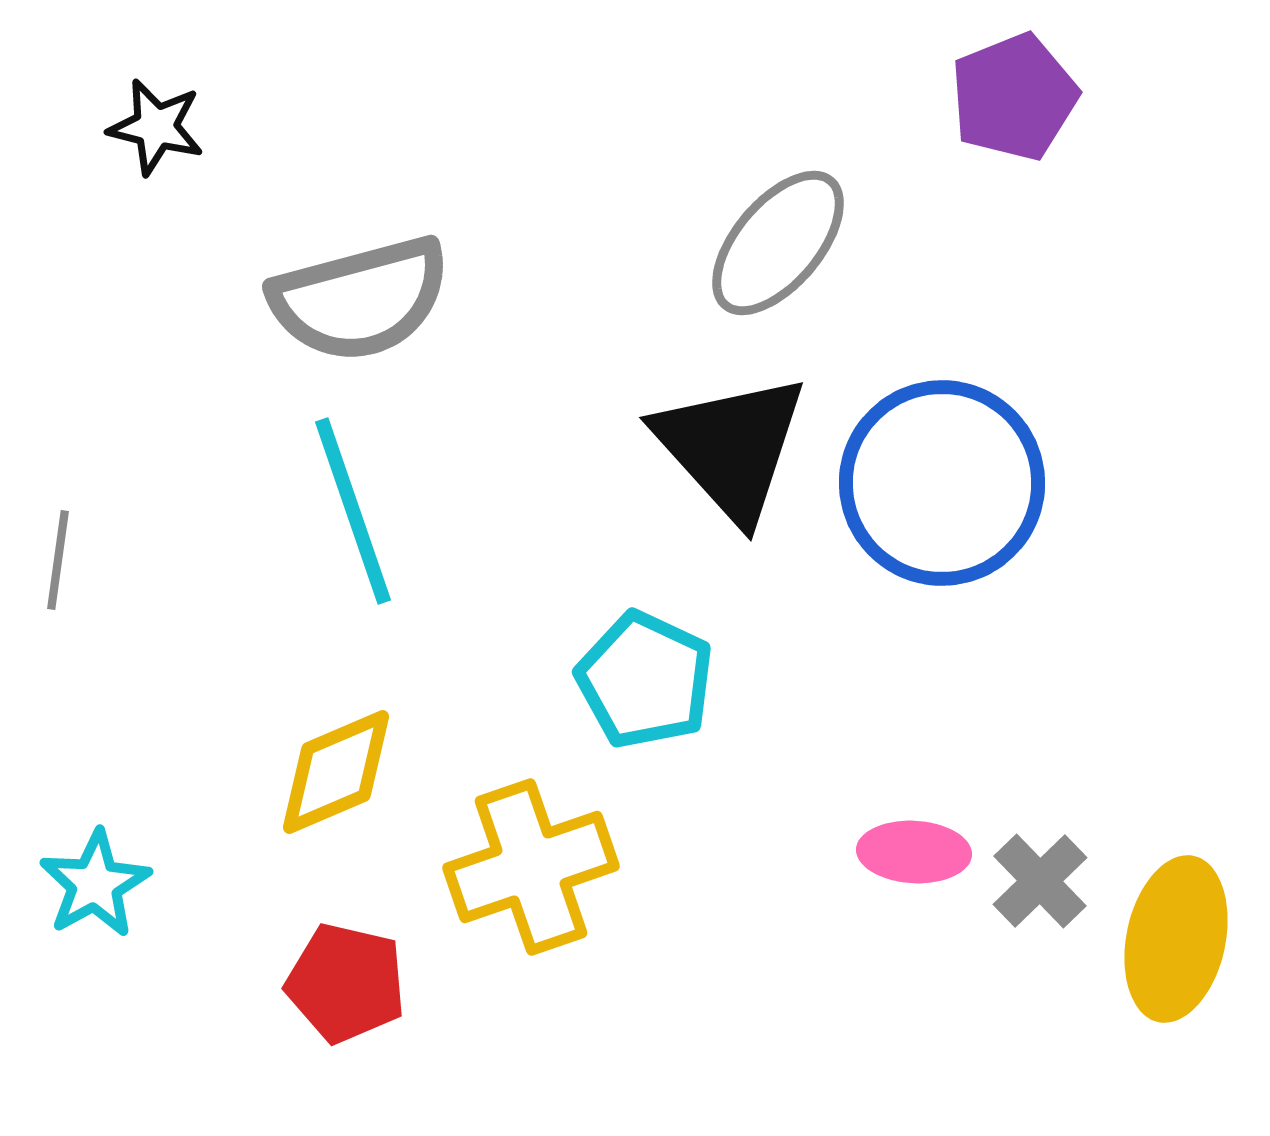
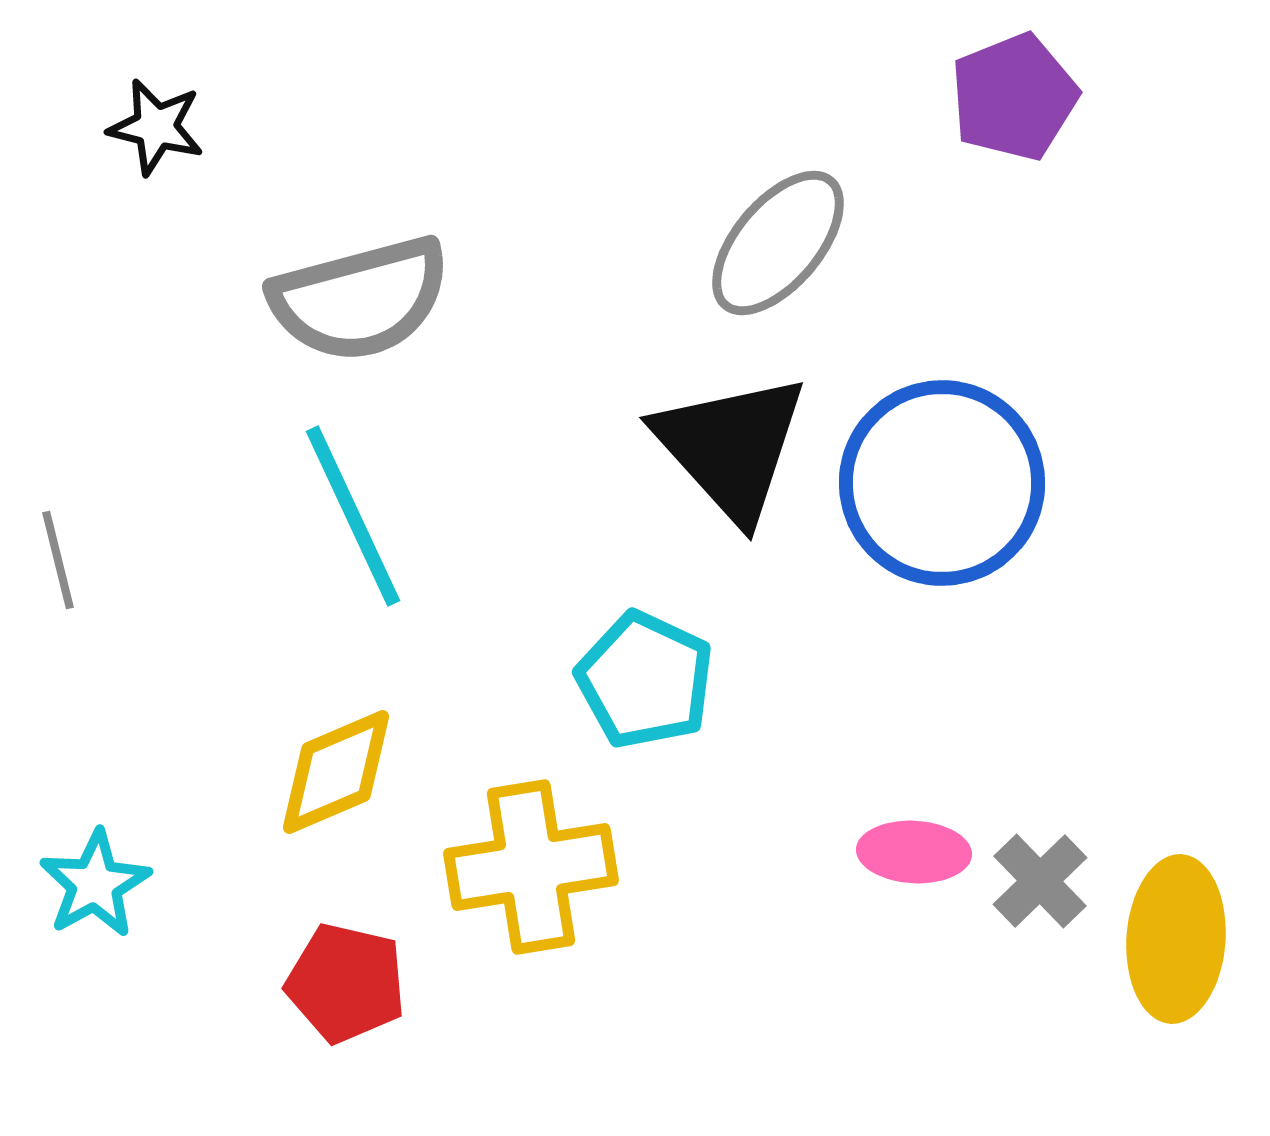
cyan line: moved 5 px down; rotated 6 degrees counterclockwise
gray line: rotated 22 degrees counterclockwise
yellow cross: rotated 10 degrees clockwise
yellow ellipse: rotated 8 degrees counterclockwise
